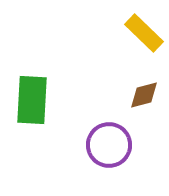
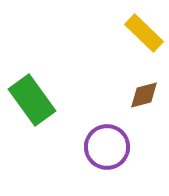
green rectangle: rotated 39 degrees counterclockwise
purple circle: moved 2 px left, 2 px down
